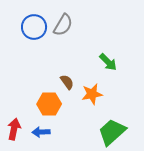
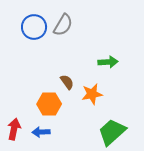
green arrow: rotated 48 degrees counterclockwise
